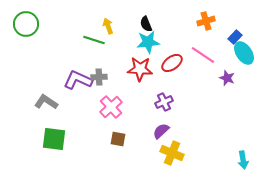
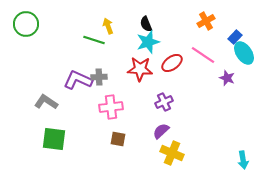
orange cross: rotated 12 degrees counterclockwise
cyan star: rotated 10 degrees counterclockwise
pink cross: rotated 35 degrees clockwise
